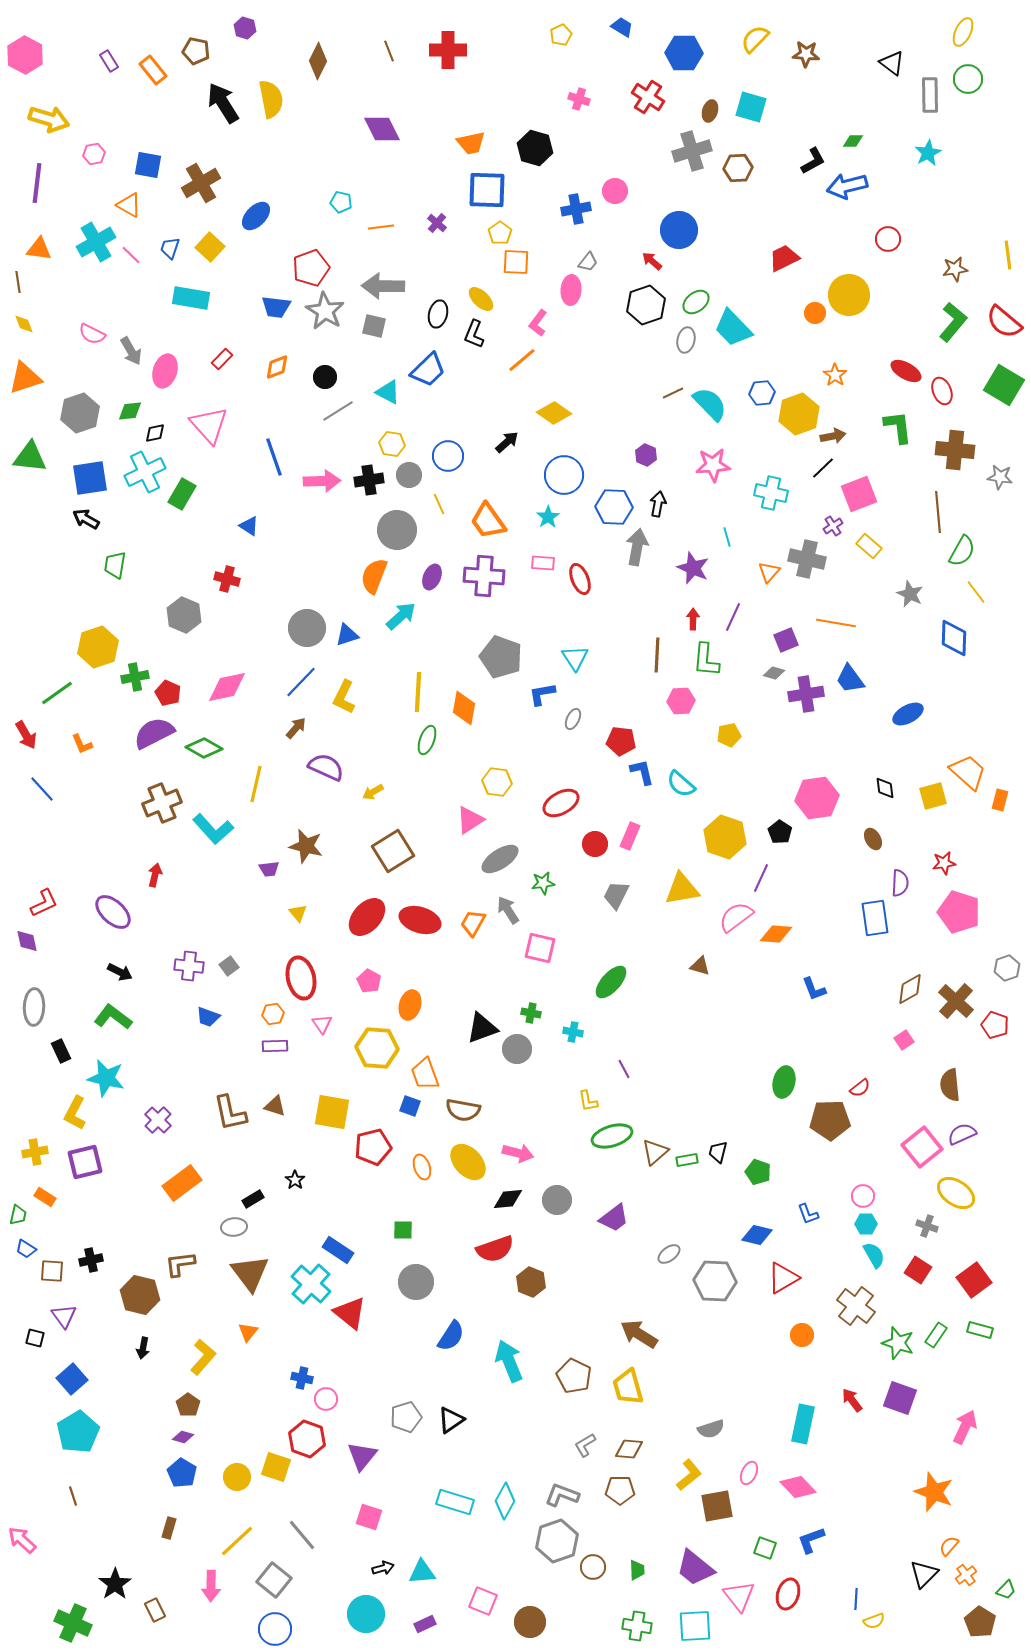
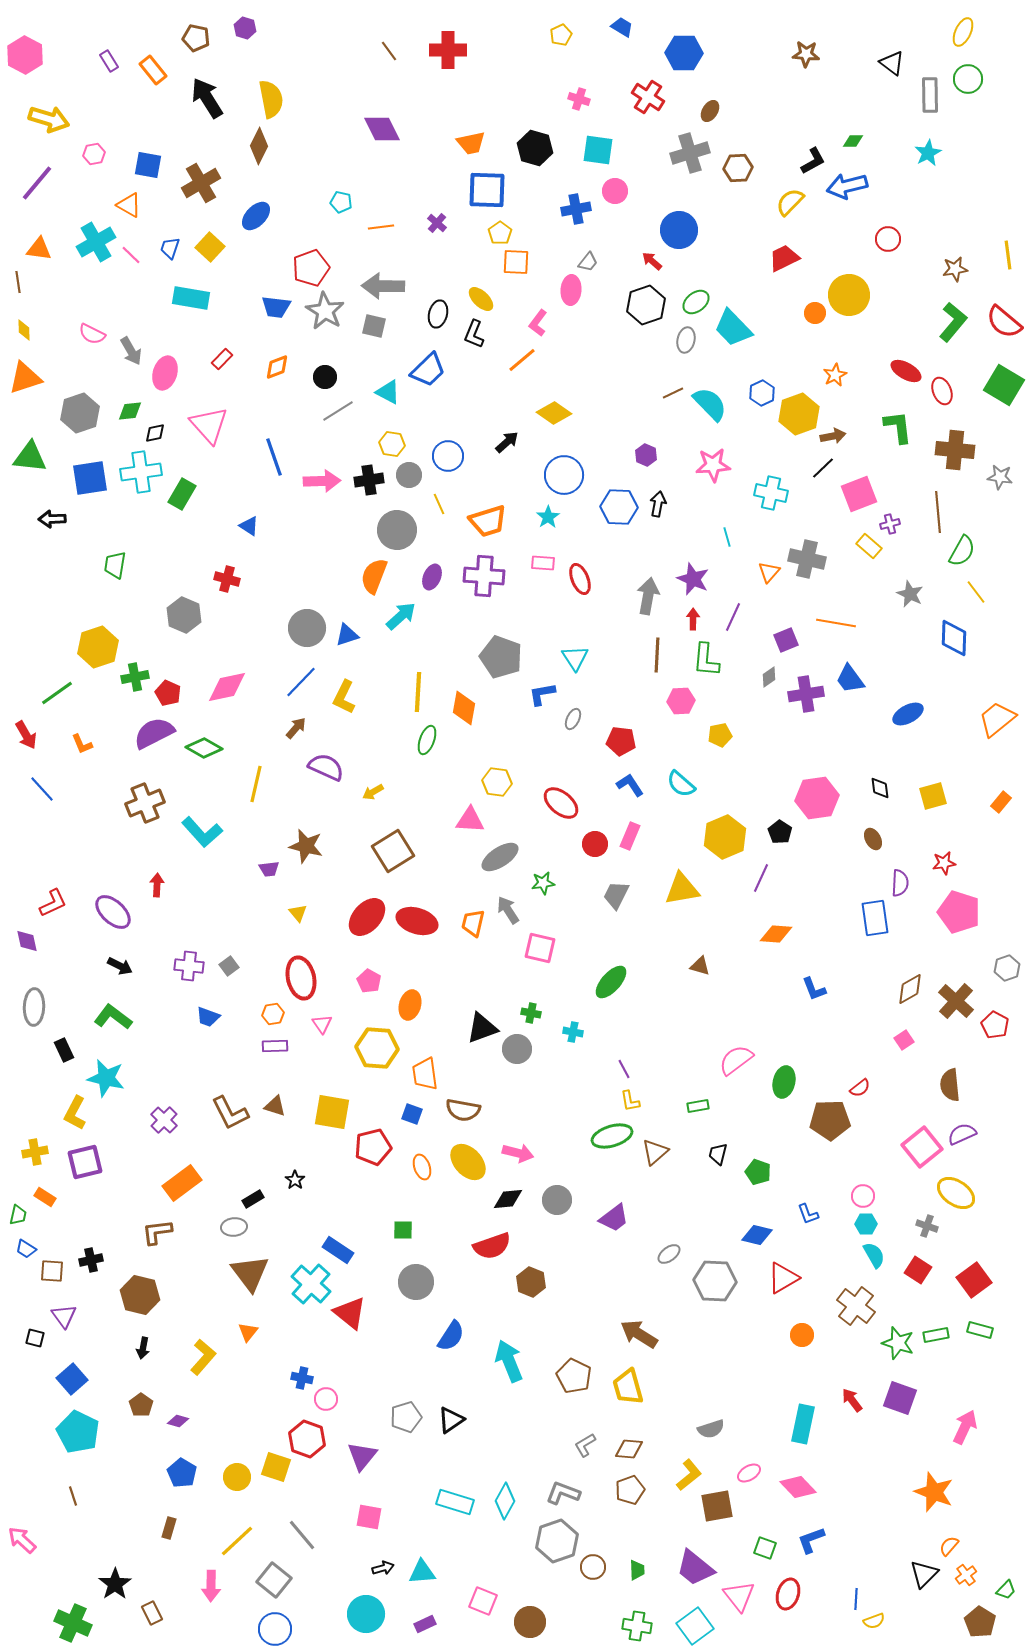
yellow semicircle at (755, 39): moved 35 px right, 163 px down
brown pentagon at (196, 51): moved 13 px up
brown line at (389, 51): rotated 15 degrees counterclockwise
brown diamond at (318, 61): moved 59 px left, 85 px down
black arrow at (223, 103): moved 16 px left, 5 px up
cyan square at (751, 107): moved 153 px left, 43 px down; rotated 8 degrees counterclockwise
brown ellipse at (710, 111): rotated 15 degrees clockwise
gray cross at (692, 151): moved 2 px left, 2 px down
purple line at (37, 183): rotated 33 degrees clockwise
yellow diamond at (24, 324): moved 6 px down; rotated 20 degrees clockwise
pink ellipse at (165, 371): moved 2 px down
orange star at (835, 375): rotated 10 degrees clockwise
blue hexagon at (762, 393): rotated 20 degrees counterclockwise
cyan cross at (145, 472): moved 4 px left; rotated 18 degrees clockwise
blue hexagon at (614, 507): moved 5 px right
black arrow at (86, 519): moved 34 px left; rotated 32 degrees counterclockwise
orange trapezoid at (488, 521): rotated 72 degrees counterclockwise
purple cross at (833, 526): moved 57 px right, 2 px up; rotated 18 degrees clockwise
gray arrow at (637, 547): moved 11 px right, 49 px down
purple star at (693, 568): moved 11 px down
gray diamond at (774, 673): moved 5 px left, 4 px down; rotated 50 degrees counterclockwise
yellow pentagon at (729, 735): moved 9 px left
blue L-shape at (642, 772): moved 12 px left, 13 px down; rotated 20 degrees counterclockwise
orange trapezoid at (968, 772): moved 29 px right, 53 px up; rotated 81 degrees counterclockwise
black diamond at (885, 788): moved 5 px left
orange rectangle at (1000, 800): moved 1 px right, 2 px down; rotated 25 degrees clockwise
brown cross at (162, 803): moved 17 px left
red ellipse at (561, 803): rotated 69 degrees clockwise
pink triangle at (470, 820): rotated 36 degrees clockwise
cyan L-shape at (213, 829): moved 11 px left, 3 px down
yellow hexagon at (725, 837): rotated 18 degrees clockwise
gray ellipse at (500, 859): moved 2 px up
red arrow at (155, 875): moved 2 px right, 10 px down; rotated 10 degrees counterclockwise
red L-shape at (44, 903): moved 9 px right
pink semicircle at (736, 917): moved 143 px down
red ellipse at (420, 920): moved 3 px left, 1 px down
orange trapezoid at (473, 923): rotated 16 degrees counterclockwise
black arrow at (120, 972): moved 6 px up
red pentagon at (995, 1025): rotated 8 degrees clockwise
black rectangle at (61, 1051): moved 3 px right, 1 px up
orange trapezoid at (425, 1074): rotated 12 degrees clockwise
yellow L-shape at (588, 1101): moved 42 px right
blue square at (410, 1106): moved 2 px right, 8 px down
brown L-shape at (230, 1113): rotated 15 degrees counterclockwise
purple cross at (158, 1120): moved 6 px right
black trapezoid at (718, 1152): moved 2 px down
green rectangle at (687, 1160): moved 11 px right, 54 px up
red semicircle at (495, 1249): moved 3 px left, 3 px up
brown L-shape at (180, 1264): moved 23 px left, 32 px up
green rectangle at (936, 1335): rotated 45 degrees clockwise
brown pentagon at (188, 1405): moved 47 px left
cyan pentagon at (78, 1432): rotated 15 degrees counterclockwise
purple diamond at (183, 1437): moved 5 px left, 16 px up
pink ellipse at (749, 1473): rotated 35 degrees clockwise
brown pentagon at (620, 1490): moved 10 px right; rotated 20 degrees counterclockwise
gray L-shape at (562, 1495): moved 1 px right, 2 px up
pink square at (369, 1517): rotated 8 degrees counterclockwise
brown rectangle at (155, 1610): moved 3 px left, 3 px down
cyan square at (695, 1626): rotated 33 degrees counterclockwise
